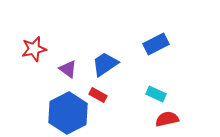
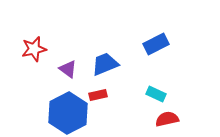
blue trapezoid: rotated 12 degrees clockwise
red rectangle: rotated 42 degrees counterclockwise
